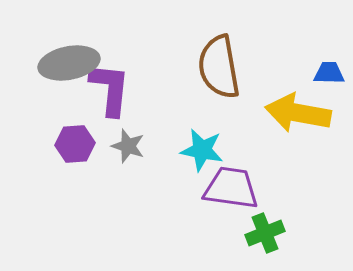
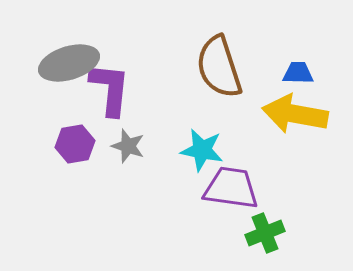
gray ellipse: rotated 6 degrees counterclockwise
brown semicircle: rotated 8 degrees counterclockwise
blue trapezoid: moved 31 px left
yellow arrow: moved 3 px left, 1 px down
purple hexagon: rotated 6 degrees counterclockwise
